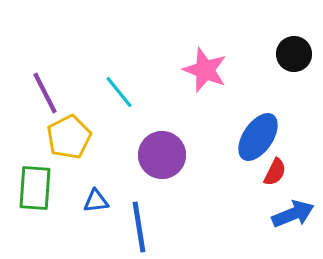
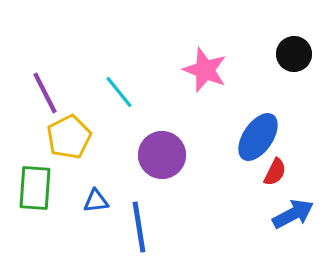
blue arrow: rotated 6 degrees counterclockwise
